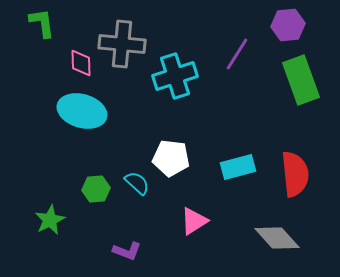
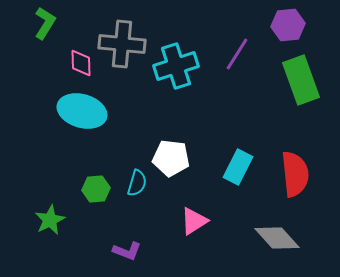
green L-shape: moved 3 px right; rotated 40 degrees clockwise
cyan cross: moved 1 px right, 10 px up
cyan rectangle: rotated 48 degrees counterclockwise
cyan semicircle: rotated 64 degrees clockwise
